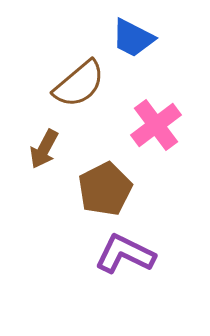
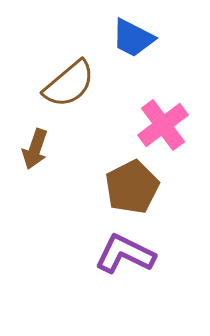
brown semicircle: moved 10 px left
pink cross: moved 7 px right
brown arrow: moved 9 px left; rotated 9 degrees counterclockwise
brown pentagon: moved 27 px right, 2 px up
